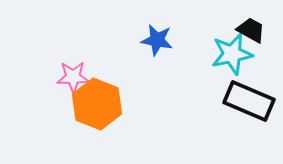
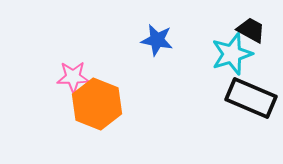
cyan star: rotated 6 degrees counterclockwise
black rectangle: moved 2 px right, 3 px up
